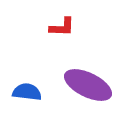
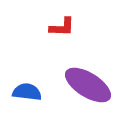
purple ellipse: rotated 6 degrees clockwise
